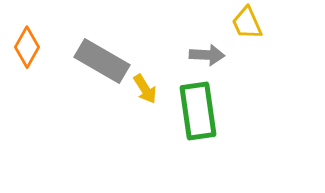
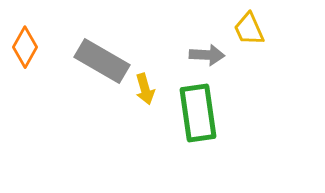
yellow trapezoid: moved 2 px right, 6 px down
orange diamond: moved 2 px left
yellow arrow: rotated 16 degrees clockwise
green rectangle: moved 2 px down
